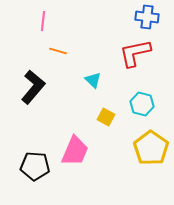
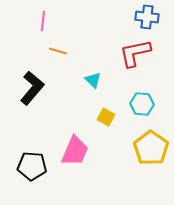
black L-shape: moved 1 px left, 1 px down
cyan hexagon: rotated 10 degrees counterclockwise
black pentagon: moved 3 px left
